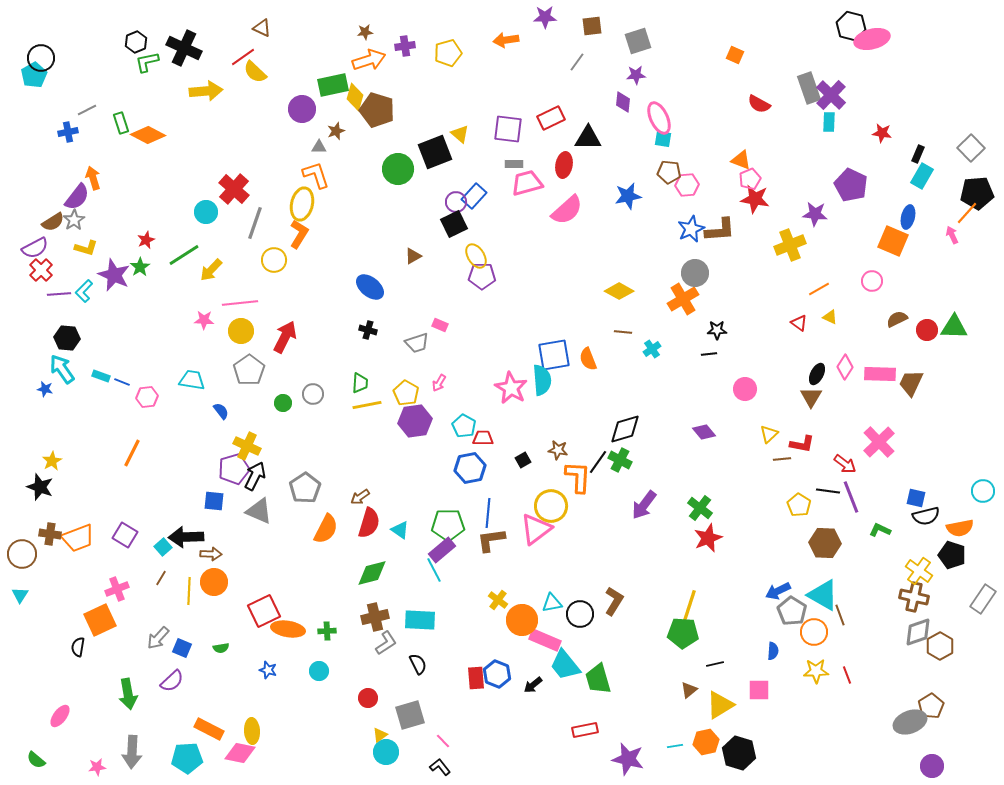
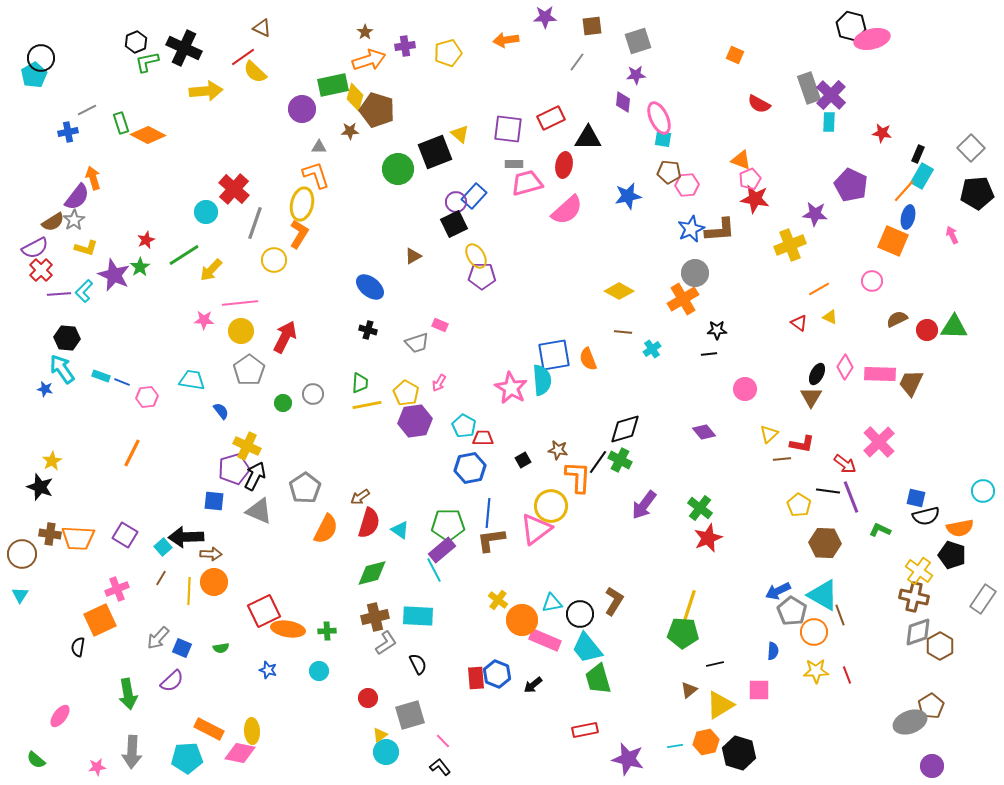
brown star at (365, 32): rotated 28 degrees counterclockwise
brown star at (336, 131): moved 14 px right; rotated 18 degrees clockwise
orange line at (967, 213): moved 63 px left, 22 px up
orange trapezoid at (78, 538): rotated 24 degrees clockwise
cyan rectangle at (420, 620): moved 2 px left, 4 px up
cyan trapezoid at (565, 665): moved 22 px right, 17 px up
